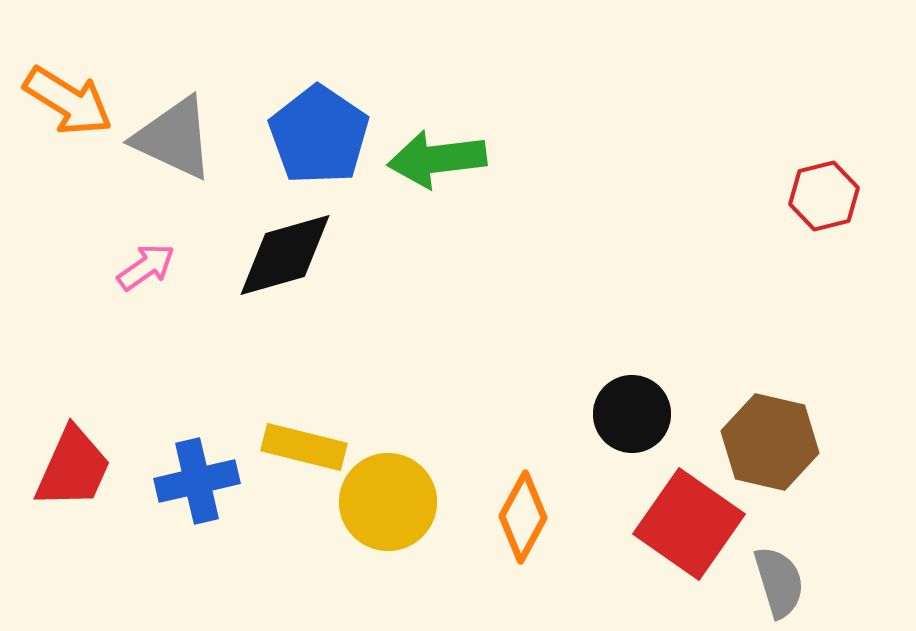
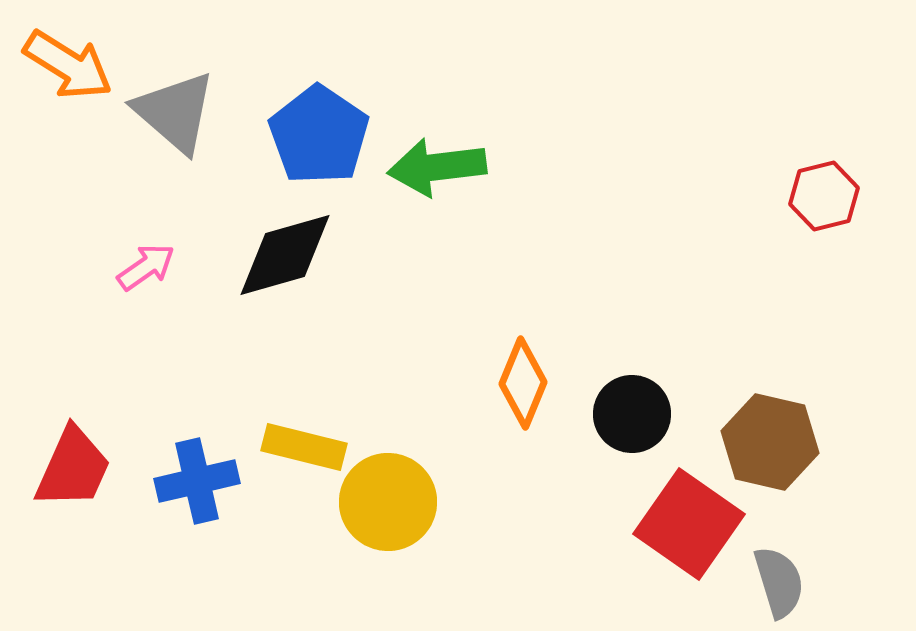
orange arrow: moved 36 px up
gray triangle: moved 1 px right, 26 px up; rotated 16 degrees clockwise
green arrow: moved 8 px down
orange diamond: moved 134 px up; rotated 6 degrees counterclockwise
